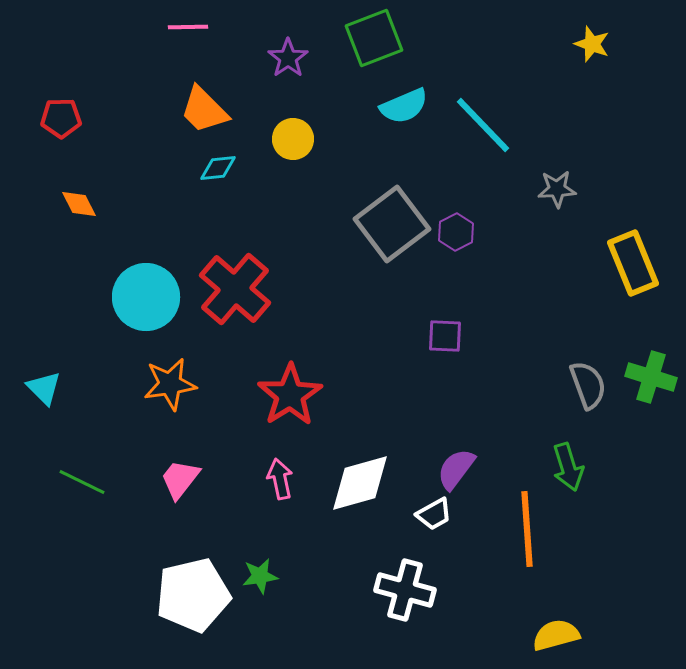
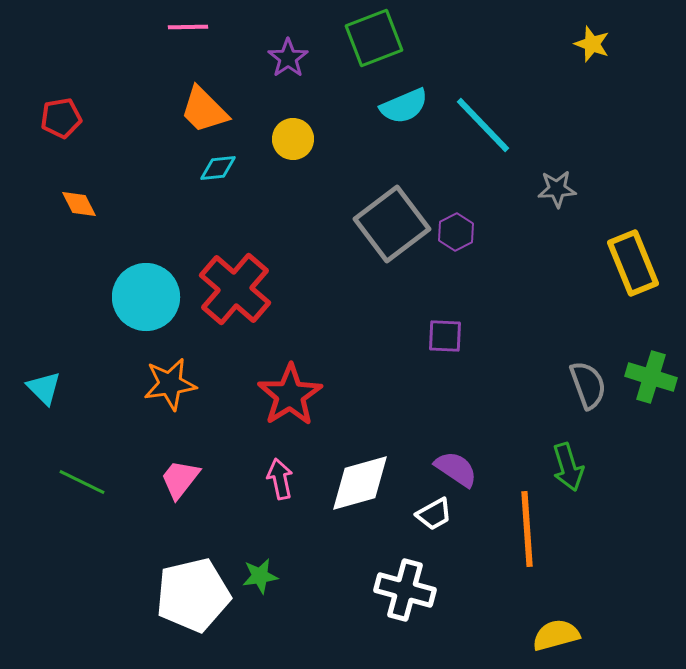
red pentagon: rotated 9 degrees counterclockwise
purple semicircle: rotated 87 degrees clockwise
